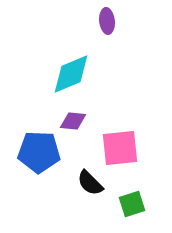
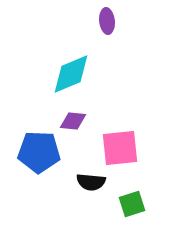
black semicircle: moved 1 px right, 1 px up; rotated 40 degrees counterclockwise
